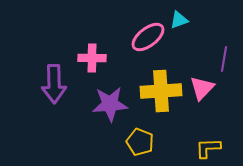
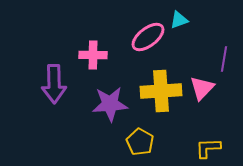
pink cross: moved 1 px right, 3 px up
yellow pentagon: rotated 8 degrees clockwise
